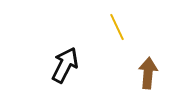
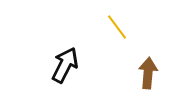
yellow line: rotated 12 degrees counterclockwise
